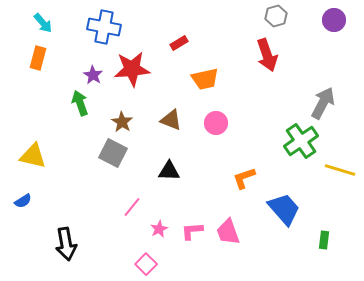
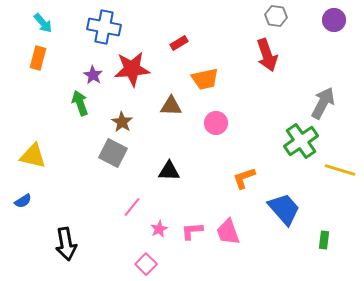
gray hexagon: rotated 25 degrees clockwise
brown triangle: moved 14 px up; rotated 20 degrees counterclockwise
